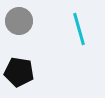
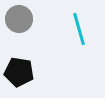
gray circle: moved 2 px up
